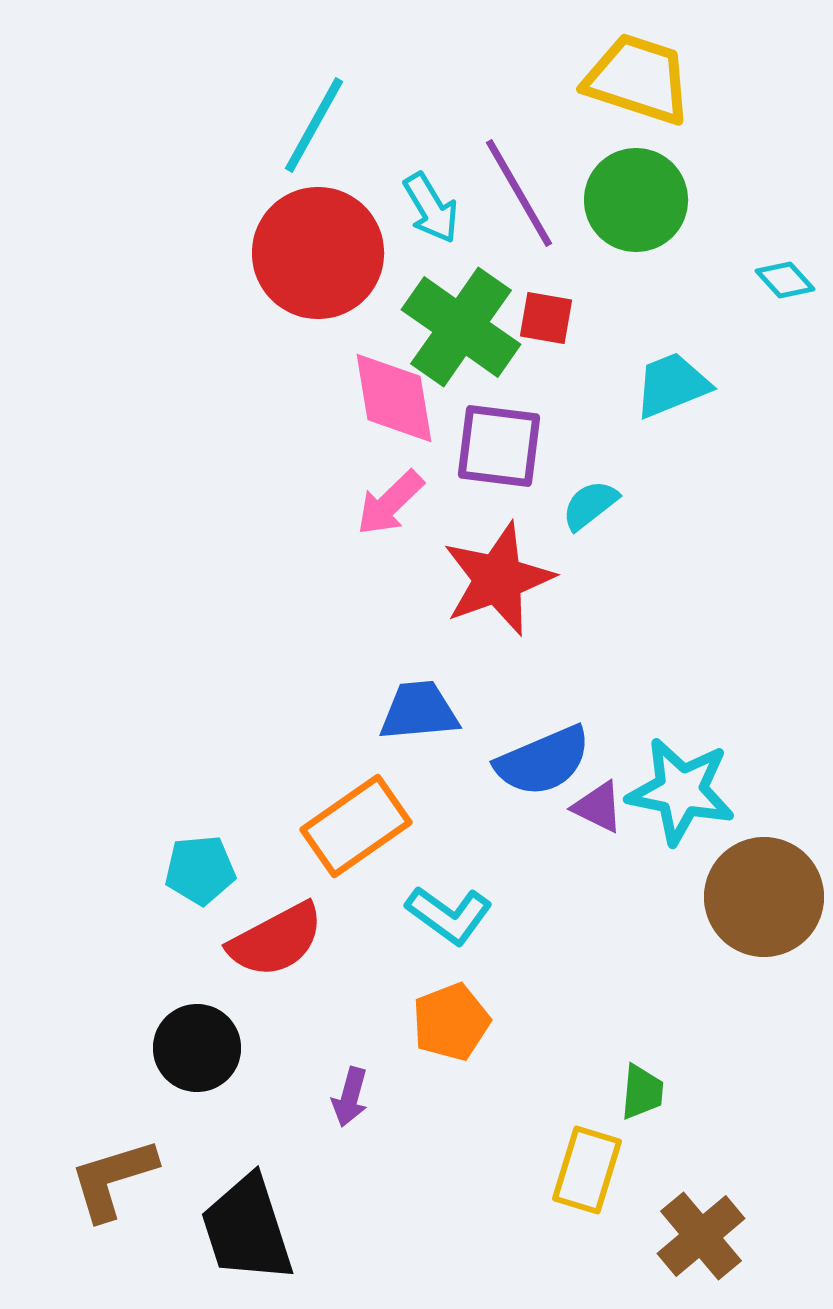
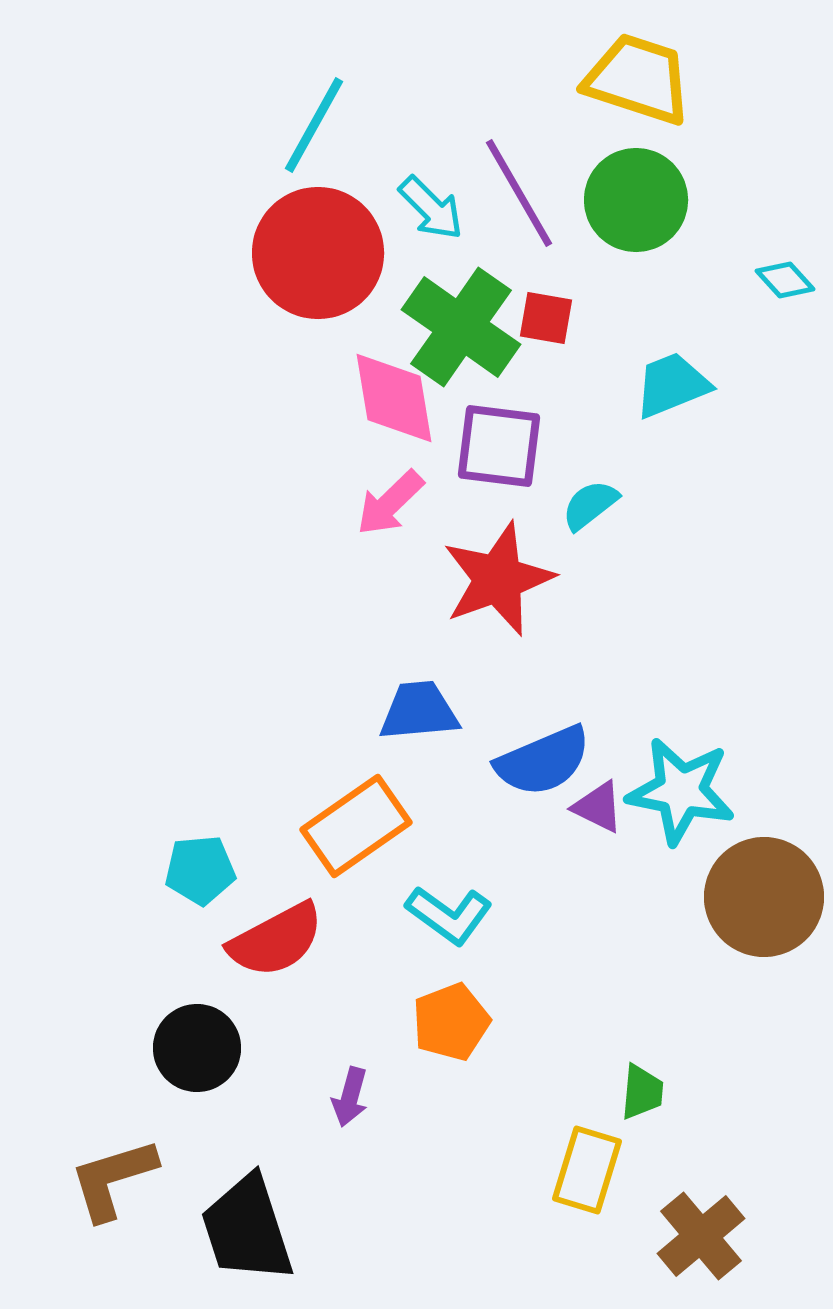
cyan arrow: rotated 14 degrees counterclockwise
